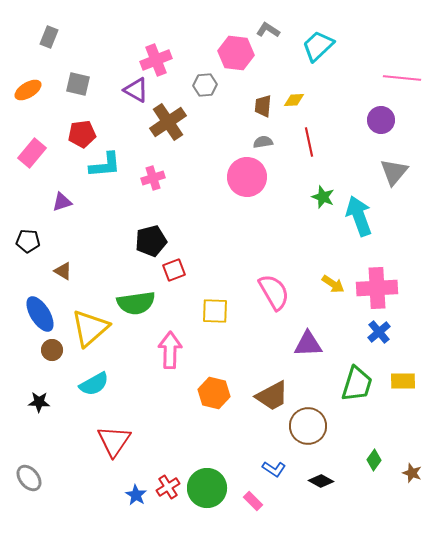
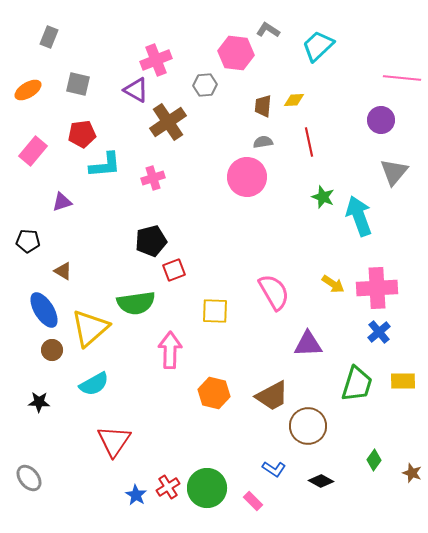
pink rectangle at (32, 153): moved 1 px right, 2 px up
blue ellipse at (40, 314): moved 4 px right, 4 px up
